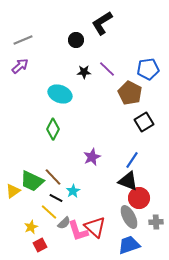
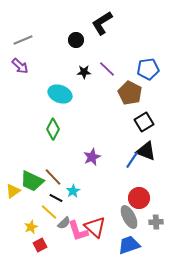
purple arrow: rotated 84 degrees clockwise
black triangle: moved 18 px right, 30 px up
